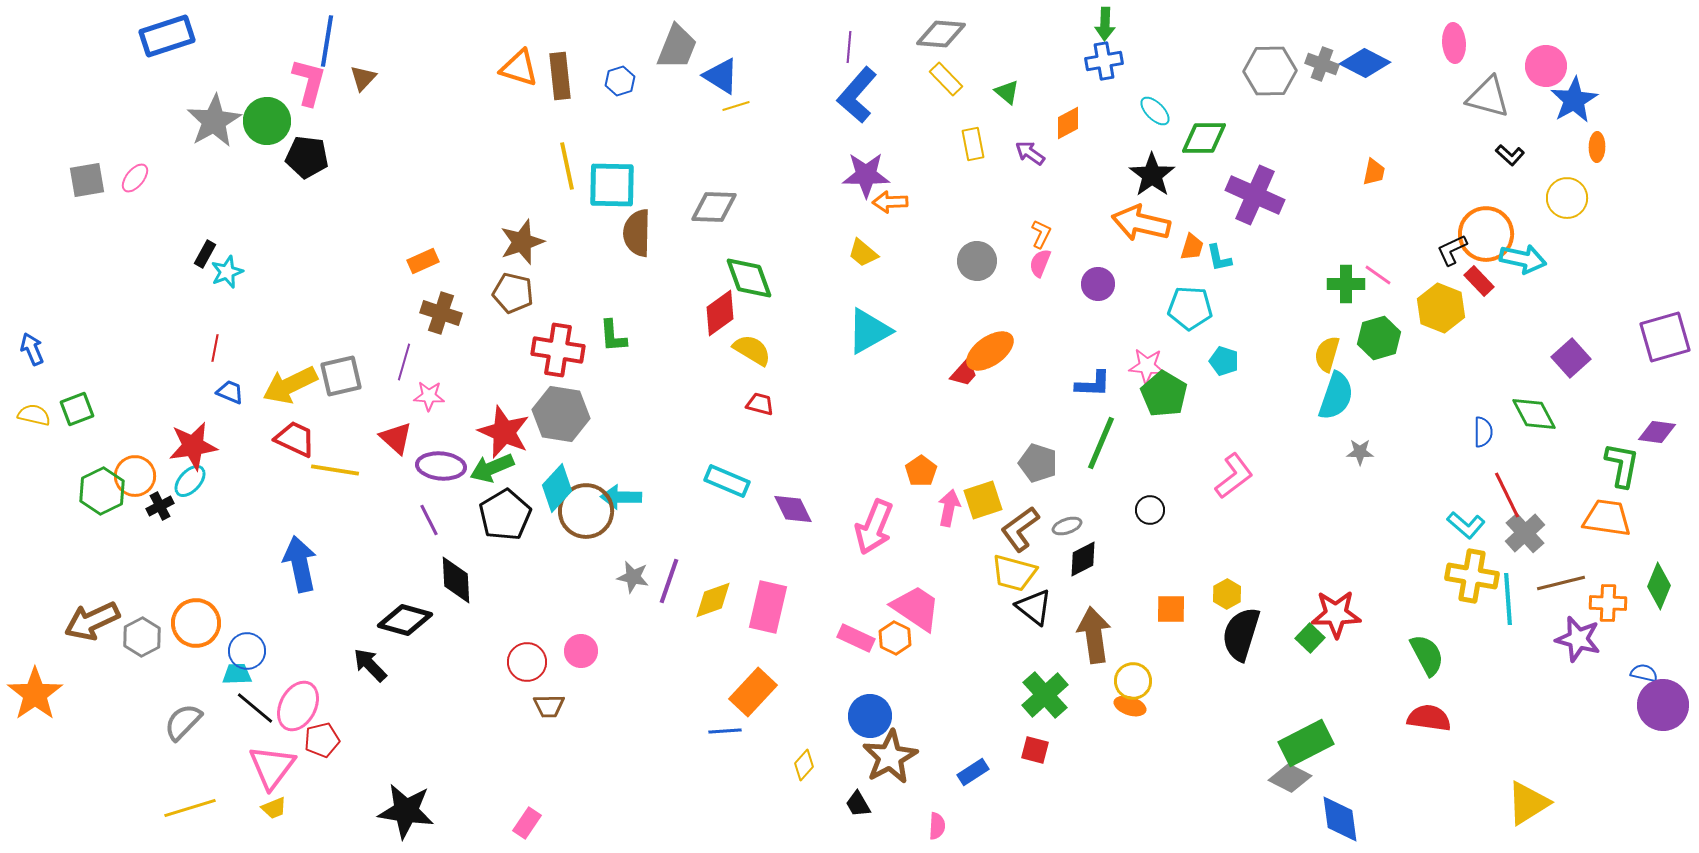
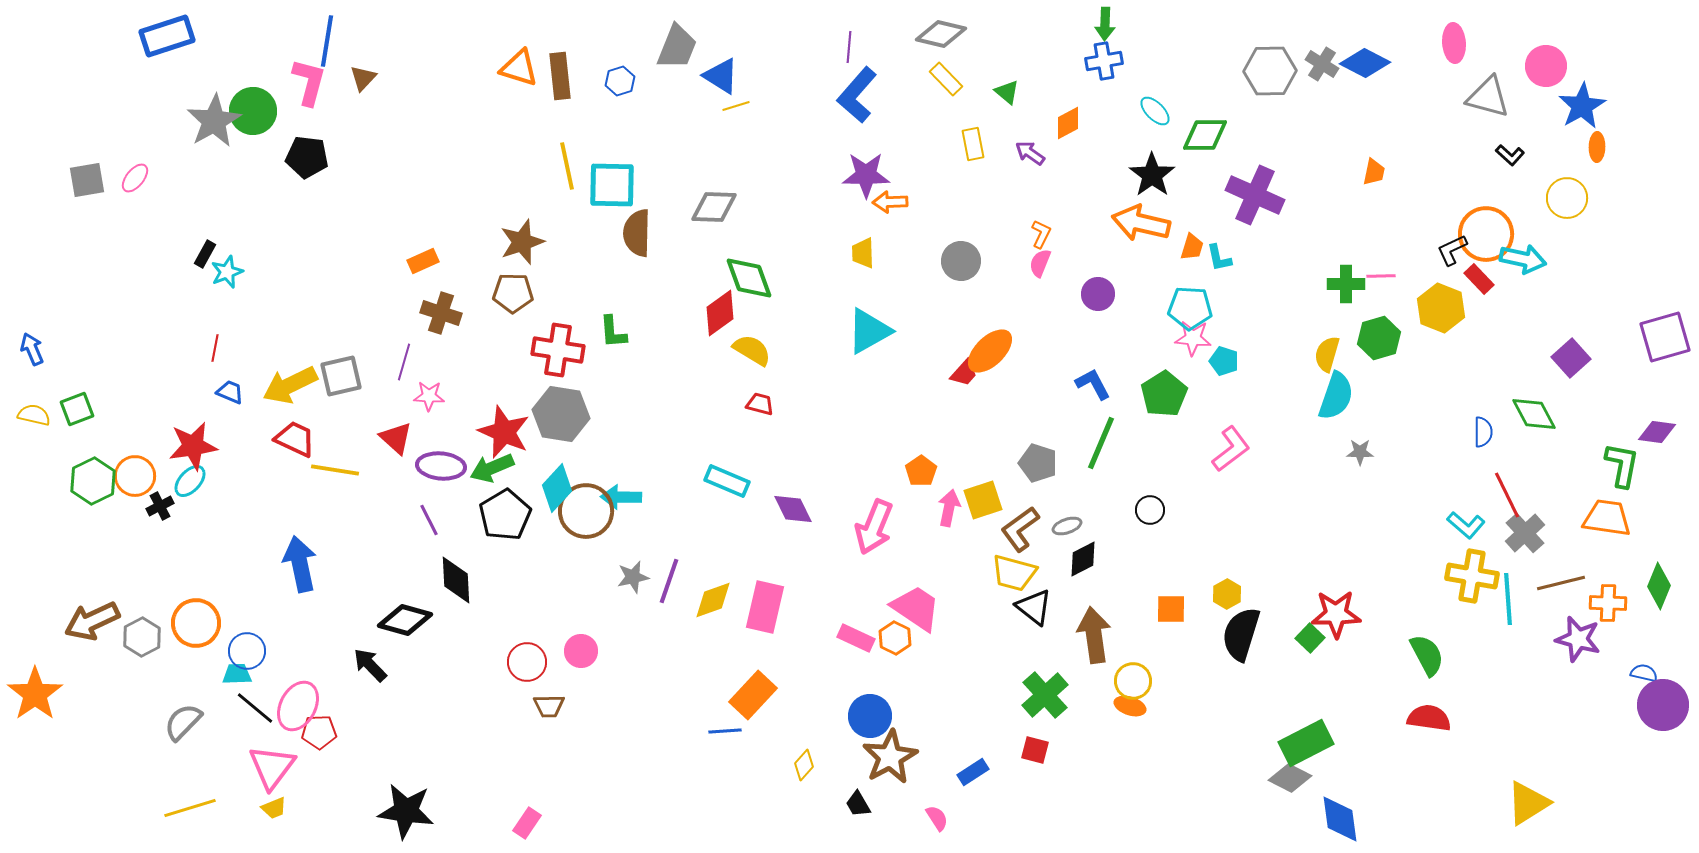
gray diamond at (941, 34): rotated 9 degrees clockwise
gray cross at (1322, 64): rotated 12 degrees clockwise
blue star at (1574, 100): moved 8 px right, 6 px down
green circle at (267, 121): moved 14 px left, 10 px up
green diamond at (1204, 138): moved 1 px right, 3 px up
yellow trapezoid at (863, 253): rotated 48 degrees clockwise
gray circle at (977, 261): moved 16 px left
pink line at (1378, 275): moved 3 px right, 1 px down; rotated 36 degrees counterclockwise
red rectangle at (1479, 281): moved 2 px up
purple circle at (1098, 284): moved 10 px down
brown pentagon at (513, 293): rotated 12 degrees counterclockwise
green L-shape at (613, 336): moved 4 px up
orange ellipse at (990, 351): rotated 9 degrees counterclockwise
pink star at (1147, 366): moved 46 px right, 28 px up
blue L-shape at (1093, 384): rotated 120 degrees counterclockwise
green pentagon at (1164, 394): rotated 9 degrees clockwise
pink L-shape at (1234, 476): moved 3 px left, 27 px up
green hexagon at (102, 491): moved 9 px left, 10 px up
gray star at (633, 577): rotated 24 degrees counterclockwise
pink rectangle at (768, 607): moved 3 px left
orange rectangle at (753, 692): moved 3 px down
red pentagon at (322, 740): moved 3 px left, 8 px up; rotated 12 degrees clockwise
pink semicircle at (937, 826): moved 8 px up; rotated 36 degrees counterclockwise
